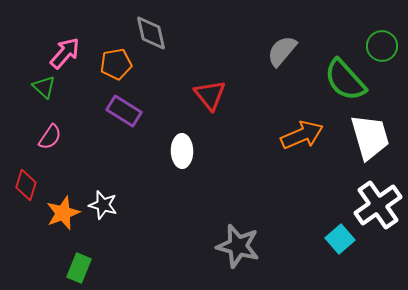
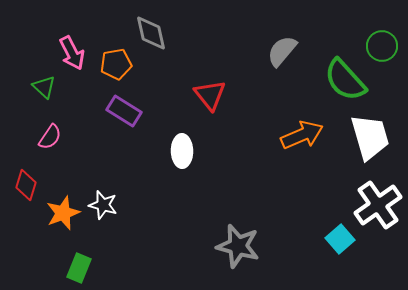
pink arrow: moved 7 px right; rotated 112 degrees clockwise
